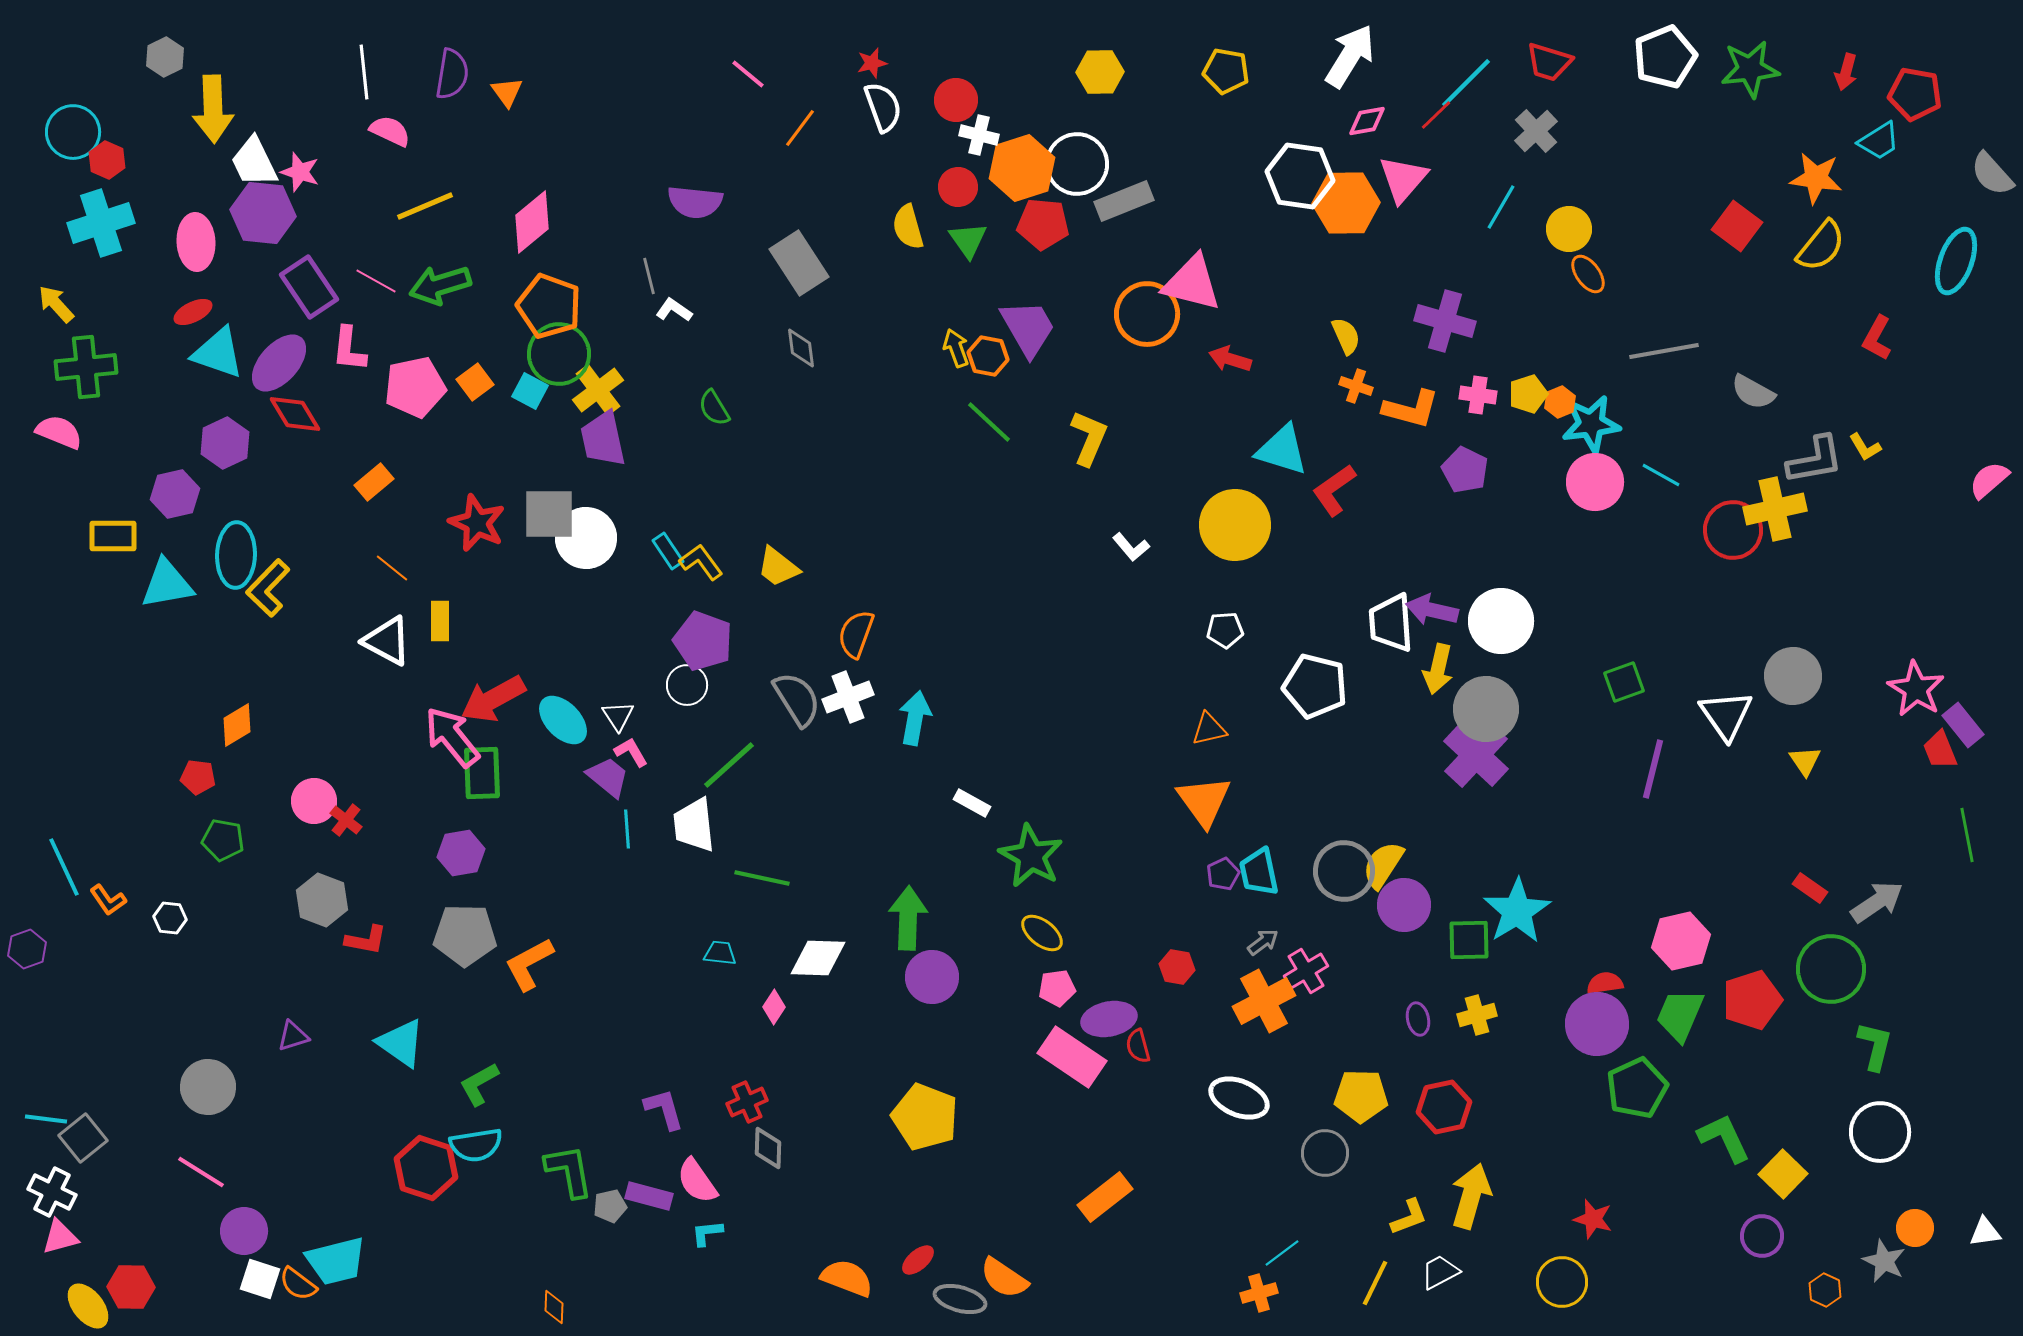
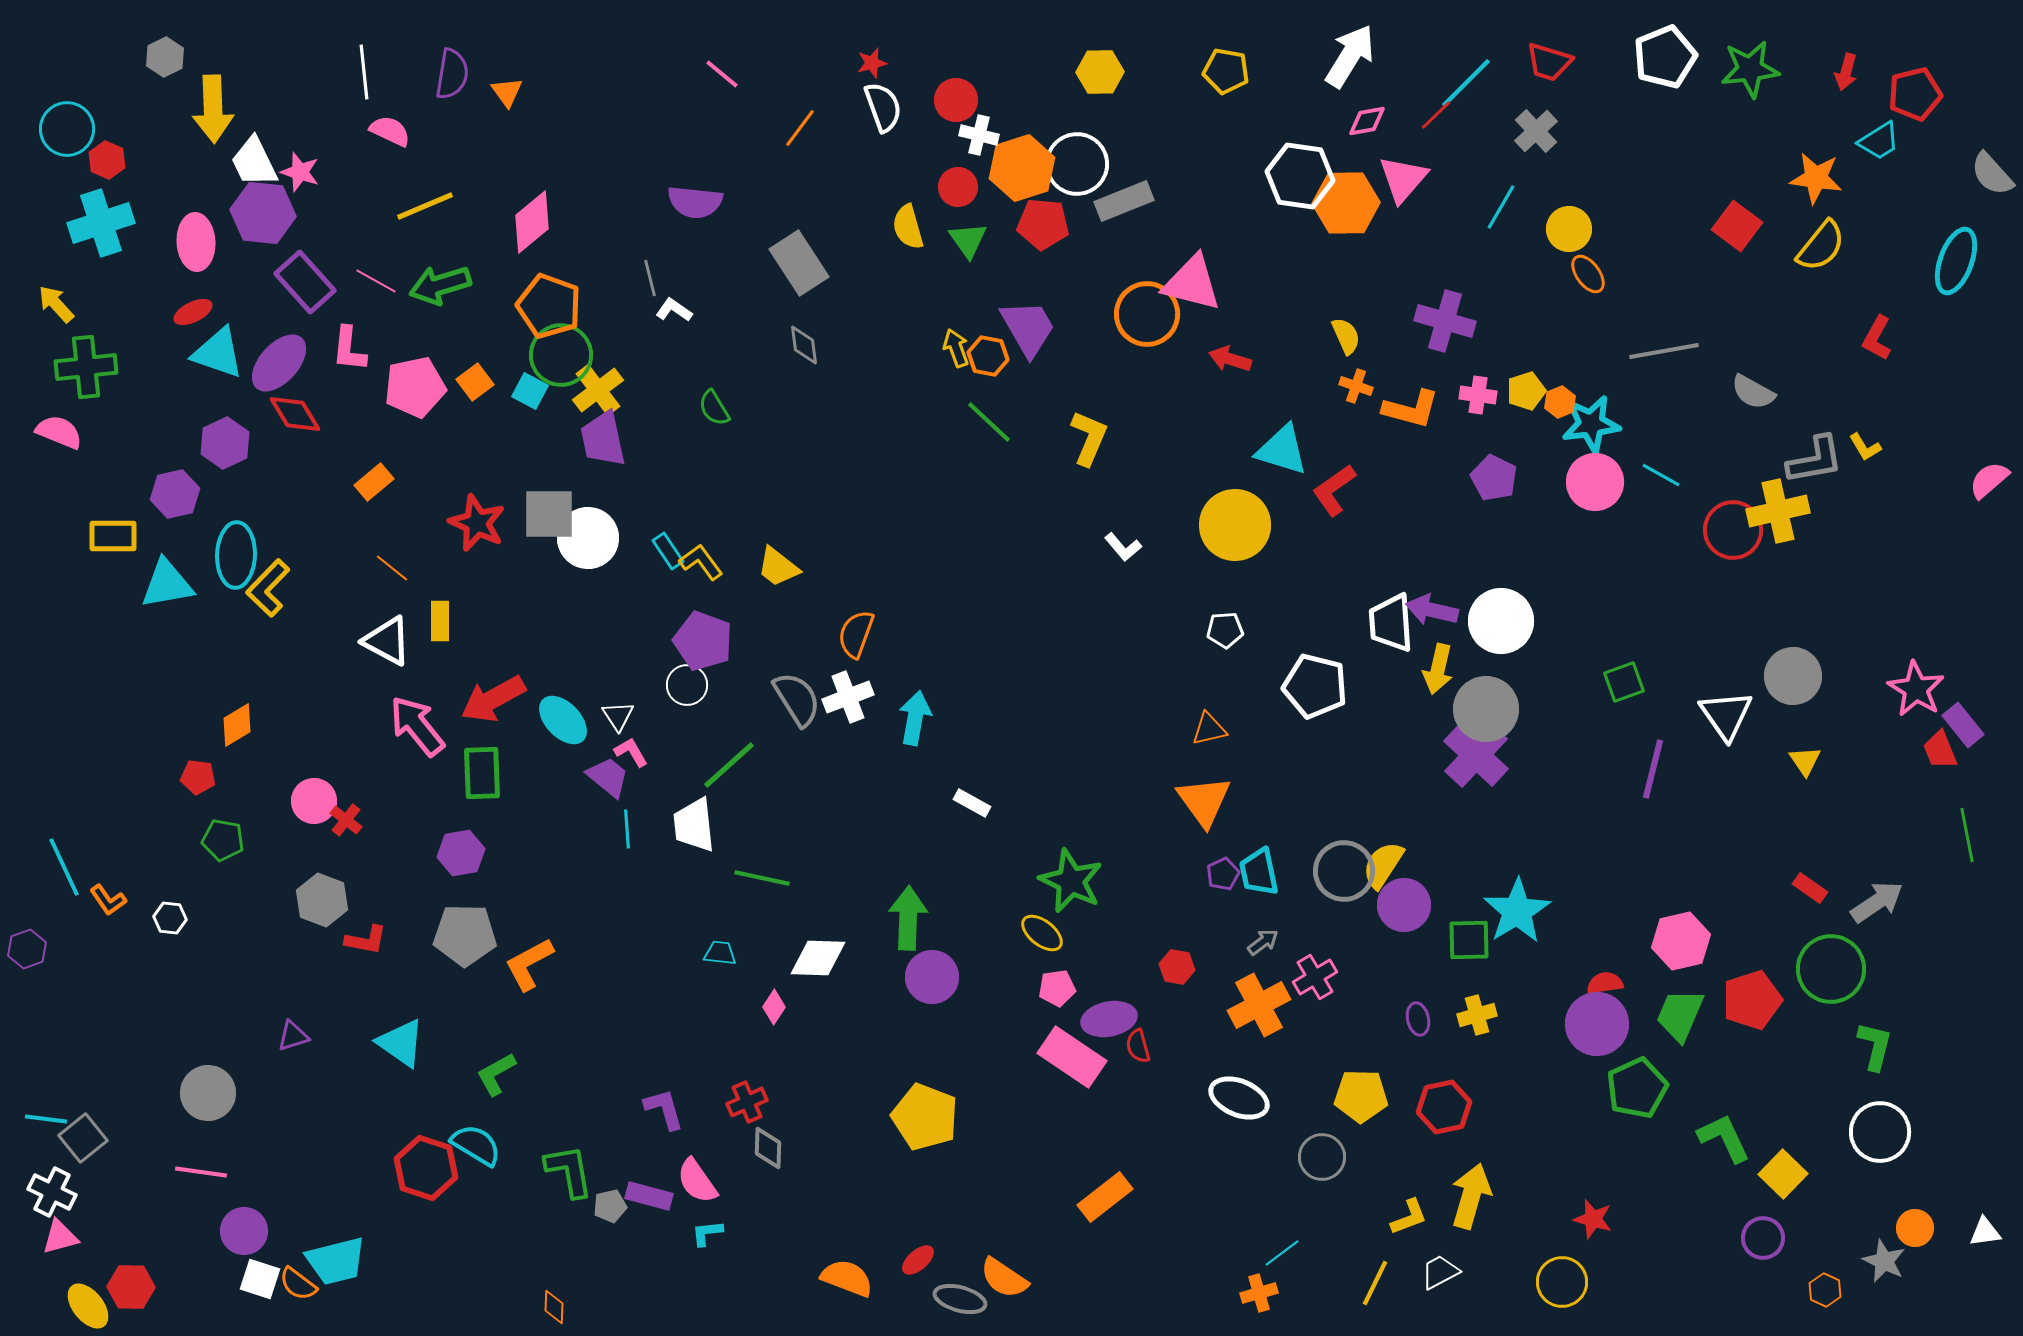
pink line at (748, 74): moved 26 px left
red pentagon at (1915, 94): rotated 24 degrees counterclockwise
cyan circle at (73, 132): moved 6 px left, 3 px up
gray line at (649, 276): moved 1 px right, 2 px down
purple rectangle at (309, 287): moved 4 px left, 5 px up; rotated 8 degrees counterclockwise
gray diamond at (801, 348): moved 3 px right, 3 px up
green circle at (559, 354): moved 2 px right, 1 px down
yellow pentagon at (1528, 394): moved 2 px left, 3 px up
purple pentagon at (1465, 470): moved 29 px right, 8 px down
yellow cross at (1775, 509): moved 3 px right, 2 px down
white circle at (586, 538): moved 2 px right
white L-shape at (1131, 547): moved 8 px left
pink arrow at (452, 737): moved 35 px left, 11 px up
green star at (1031, 856): moved 40 px right, 25 px down; rotated 4 degrees counterclockwise
pink cross at (1306, 971): moved 9 px right, 6 px down
orange cross at (1264, 1001): moved 5 px left, 4 px down
green L-shape at (479, 1084): moved 17 px right, 10 px up
gray circle at (208, 1087): moved 6 px down
cyan semicircle at (476, 1145): rotated 140 degrees counterclockwise
gray circle at (1325, 1153): moved 3 px left, 4 px down
pink line at (201, 1172): rotated 24 degrees counterclockwise
purple circle at (1762, 1236): moved 1 px right, 2 px down
